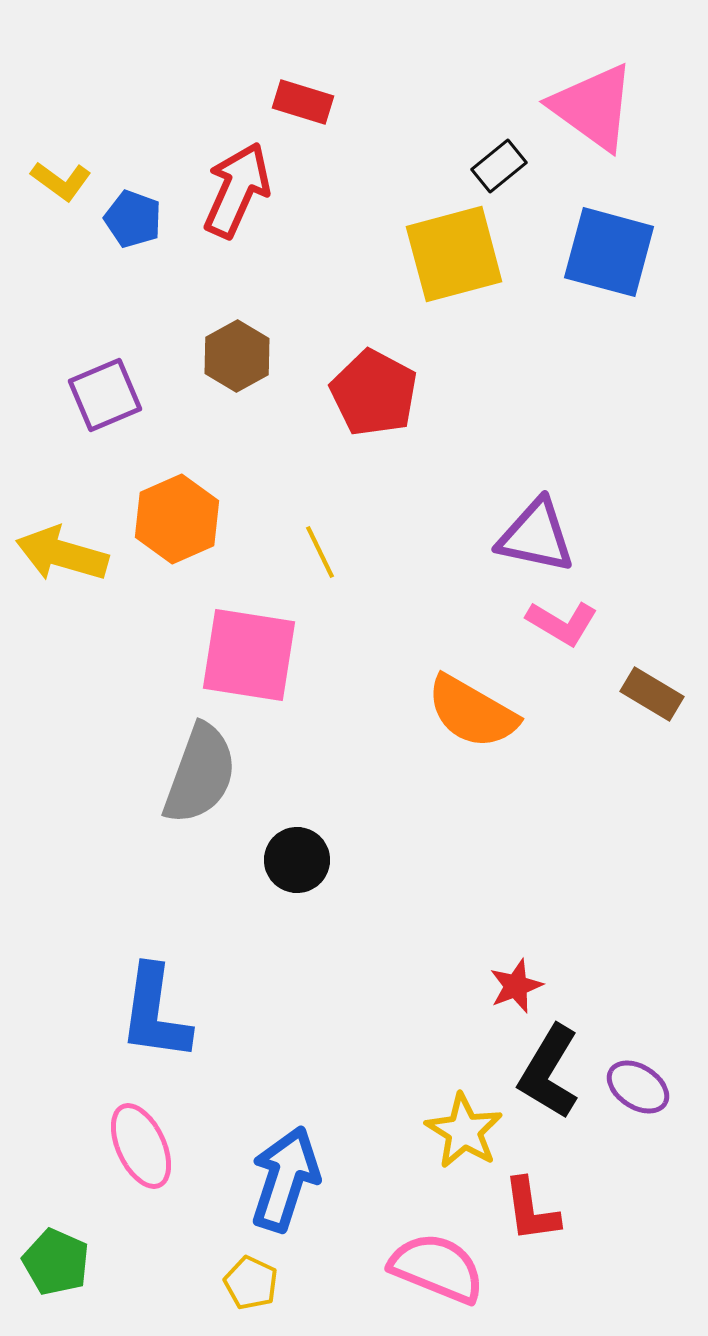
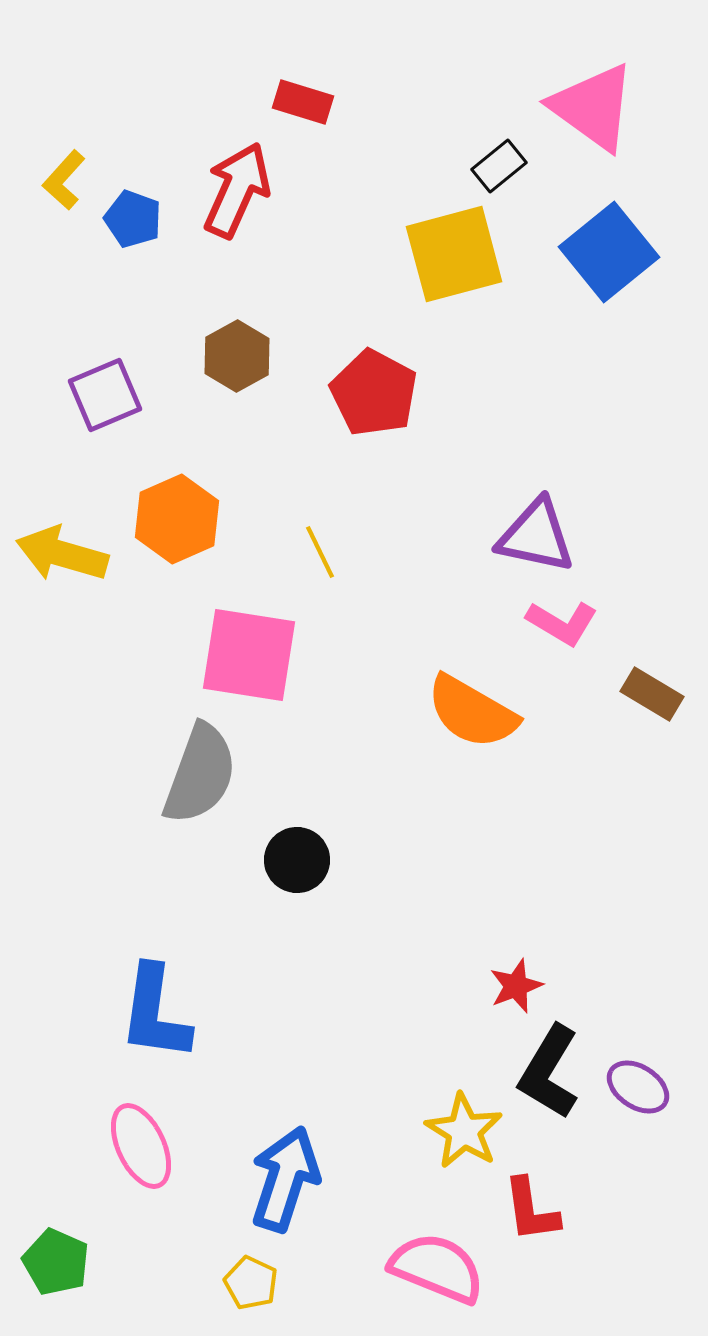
yellow L-shape: moved 3 px right, 1 px up; rotated 96 degrees clockwise
blue square: rotated 36 degrees clockwise
